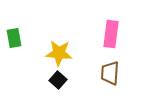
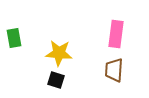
pink rectangle: moved 5 px right
brown trapezoid: moved 4 px right, 3 px up
black square: moved 2 px left; rotated 24 degrees counterclockwise
